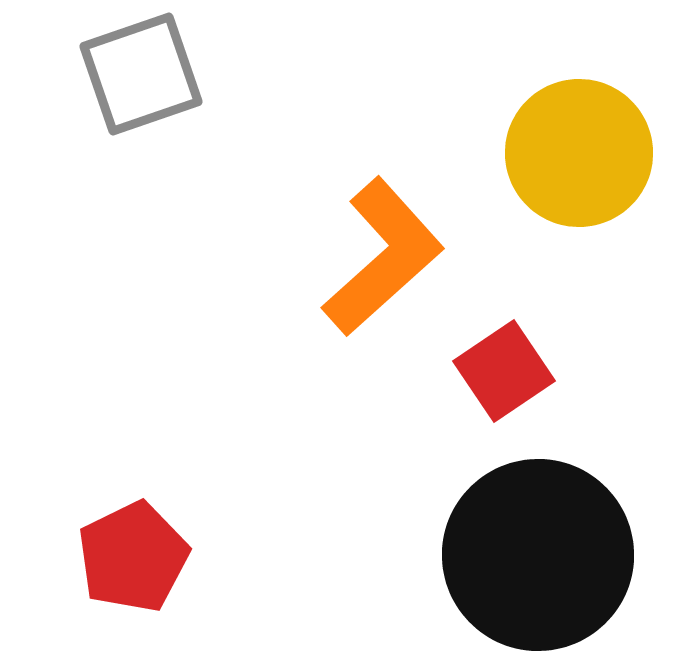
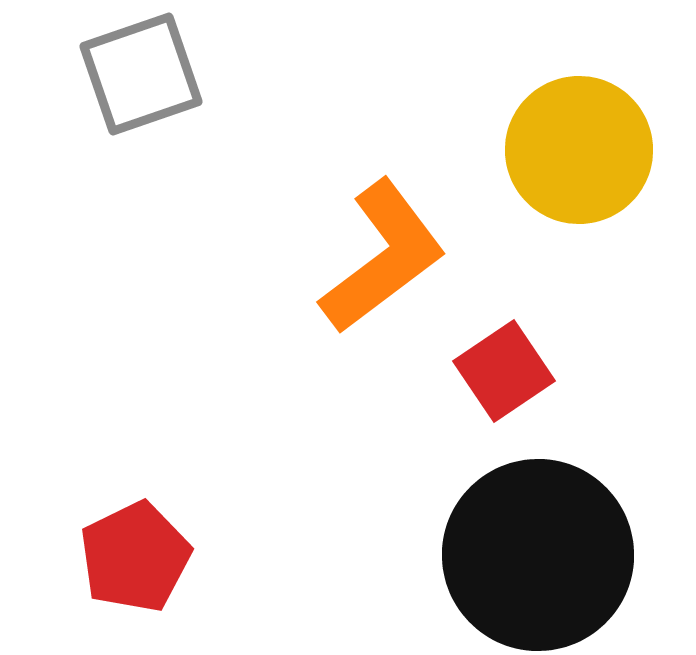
yellow circle: moved 3 px up
orange L-shape: rotated 5 degrees clockwise
red pentagon: moved 2 px right
